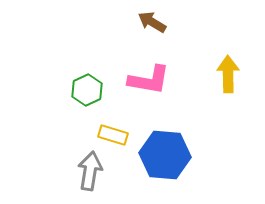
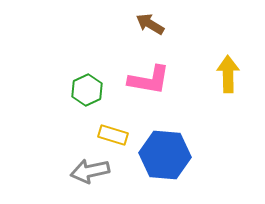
brown arrow: moved 2 px left, 2 px down
gray arrow: rotated 111 degrees counterclockwise
